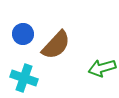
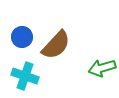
blue circle: moved 1 px left, 3 px down
cyan cross: moved 1 px right, 2 px up
